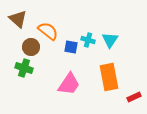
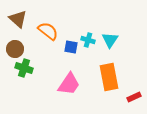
brown circle: moved 16 px left, 2 px down
